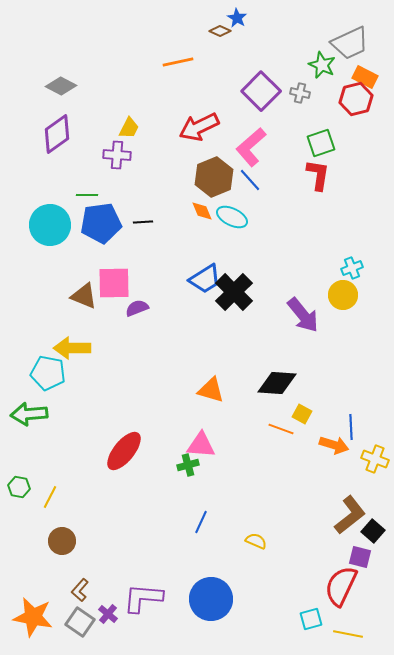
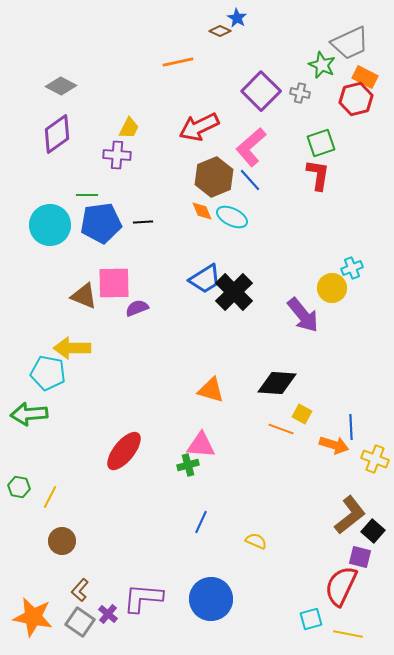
yellow circle at (343, 295): moved 11 px left, 7 px up
